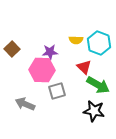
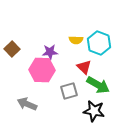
gray square: moved 12 px right
gray arrow: moved 2 px right
